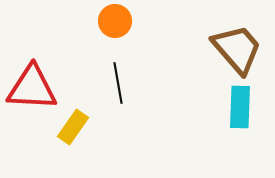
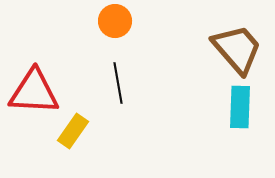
red triangle: moved 2 px right, 4 px down
yellow rectangle: moved 4 px down
